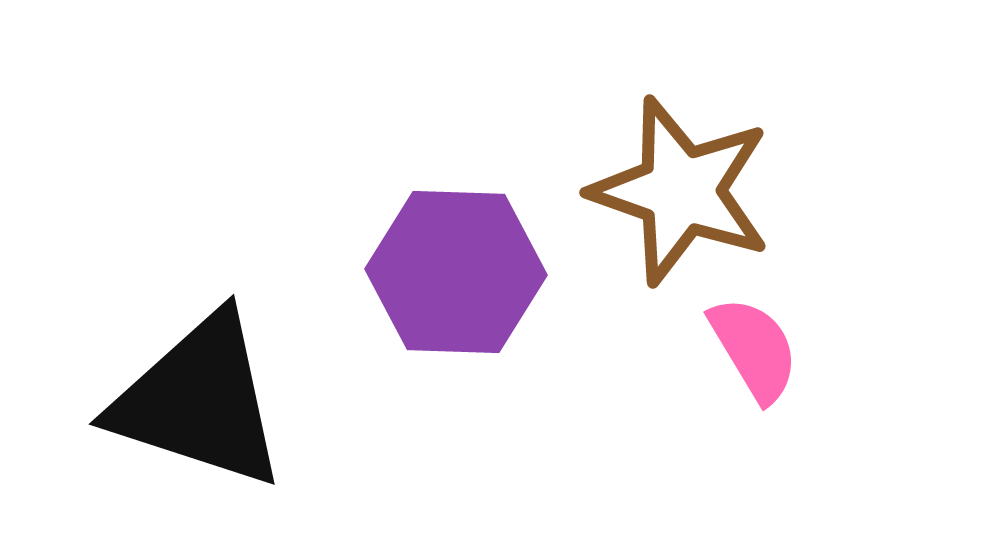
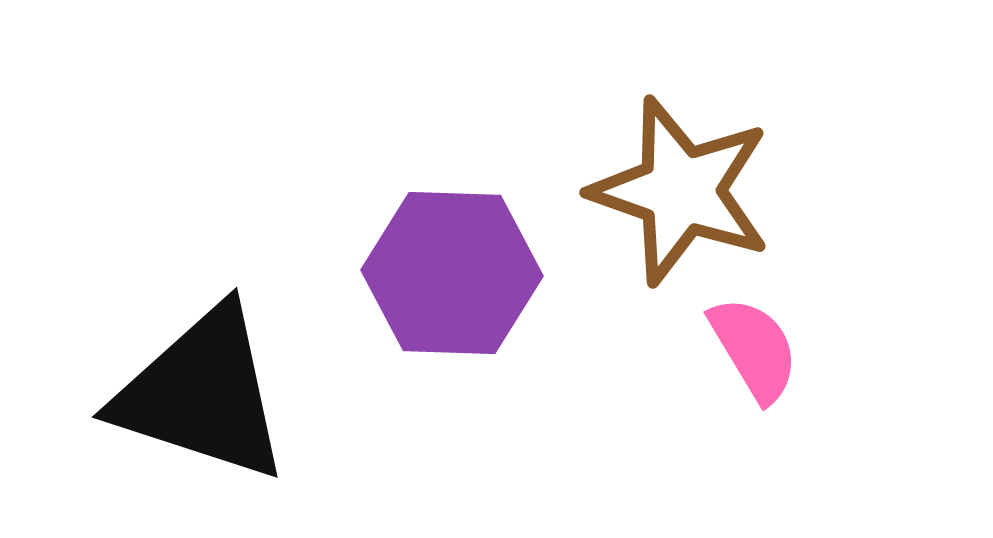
purple hexagon: moved 4 px left, 1 px down
black triangle: moved 3 px right, 7 px up
